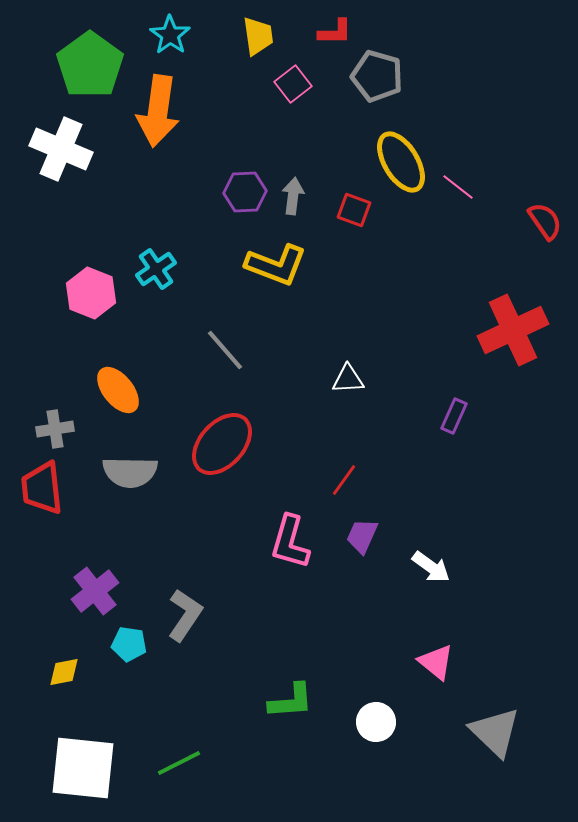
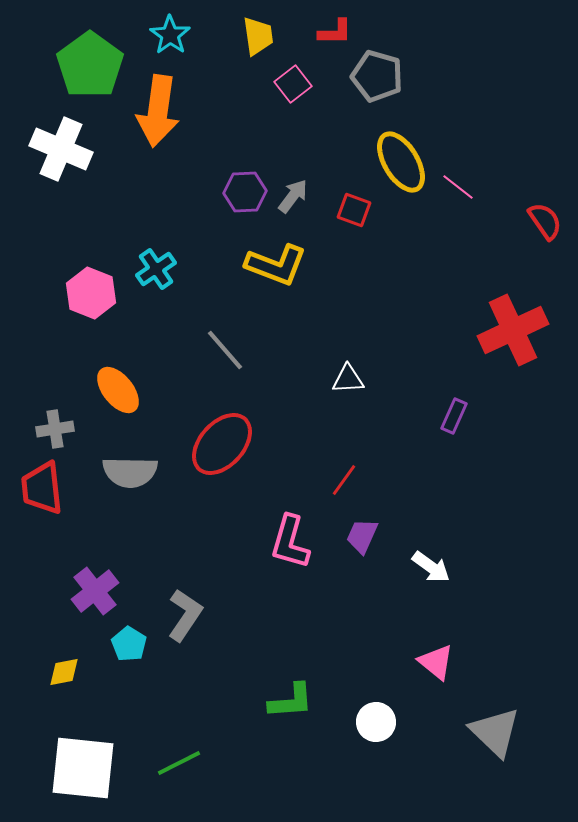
gray arrow: rotated 30 degrees clockwise
cyan pentagon: rotated 24 degrees clockwise
